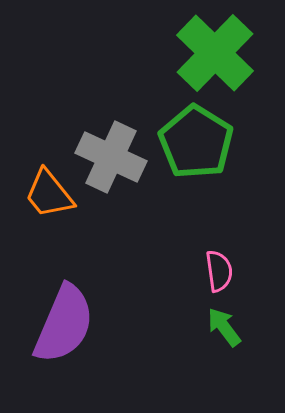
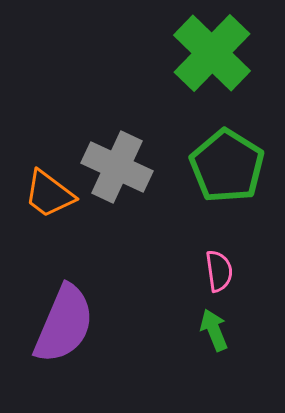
green cross: moved 3 px left
green pentagon: moved 31 px right, 24 px down
gray cross: moved 6 px right, 10 px down
orange trapezoid: rotated 14 degrees counterclockwise
green arrow: moved 10 px left, 3 px down; rotated 15 degrees clockwise
